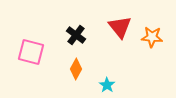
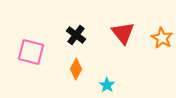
red triangle: moved 3 px right, 6 px down
orange star: moved 10 px right, 1 px down; rotated 25 degrees clockwise
